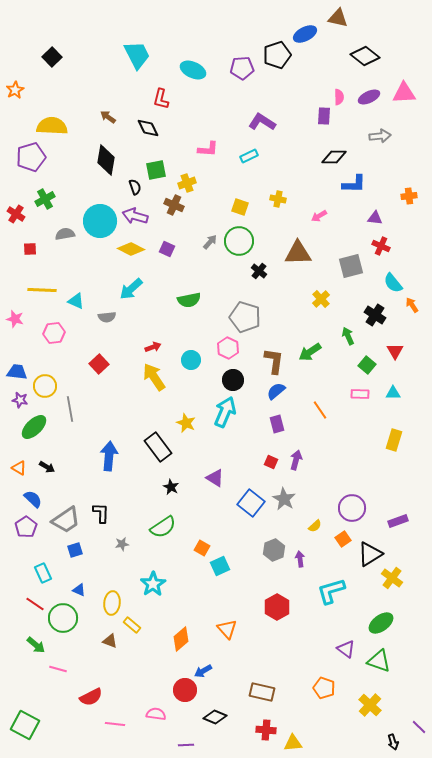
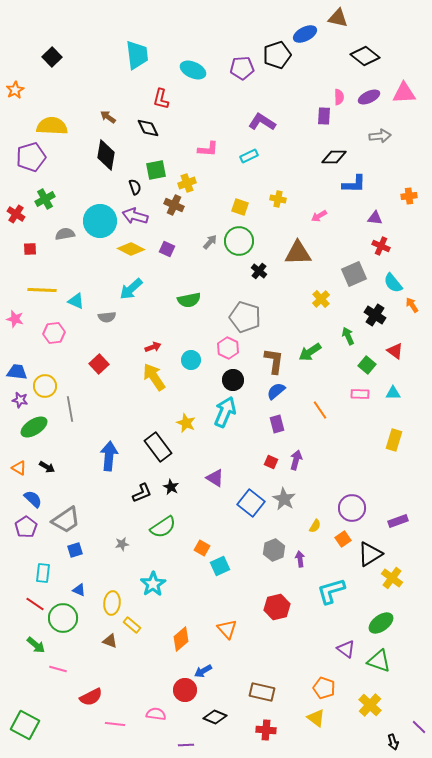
cyan trapezoid at (137, 55): rotated 20 degrees clockwise
black diamond at (106, 160): moved 5 px up
gray square at (351, 266): moved 3 px right, 8 px down; rotated 10 degrees counterclockwise
red triangle at (395, 351): rotated 24 degrees counterclockwise
green ellipse at (34, 427): rotated 12 degrees clockwise
black L-shape at (101, 513): moved 41 px right, 20 px up; rotated 65 degrees clockwise
yellow semicircle at (315, 526): rotated 16 degrees counterclockwise
cyan rectangle at (43, 573): rotated 30 degrees clockwise
red hexagon at (277, 607): rotated 15 degrees clockwise
yellow triangle at (293, 743): moved 23 px right, 25 px up; rotated 42 degrees clockwise
